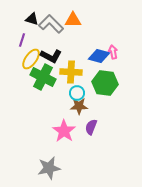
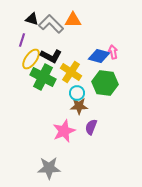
yellow cross: rotated 30 degrees clockwise
pink star: rotated 15 degrees clockwise
gray star: rotated 10 degrees clockwise
